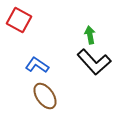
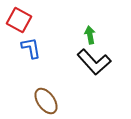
blue L-shape: moved 6 px left, 17 px up; rotated 45 degrees clockwise
brown ellipse: moved 1 px right, 5 px down
